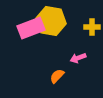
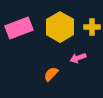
yellow hexagon: moved 9 px right, 6 px down; rotated 20 degrees clockwise
pink rectangle: moved 12 px left
orange semicircle: moved 6 px left, 2 px up
